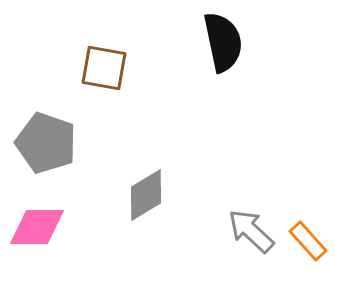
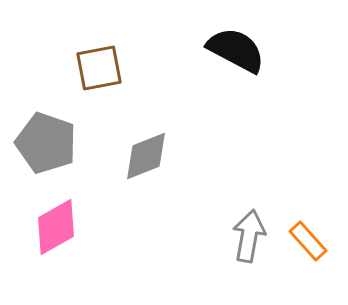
black semicircle: moved 13 px right, 8 px down; rotated 50 degrees counterclockwise
brown square: moved 5 px left; rotated 21 degrees counterclockwise
gray diamond: moved 39 px up; rotated 10 degrees clockwise
pink diamond: moved 19 px right; rotated 30 degrees counterclockwise
gray arrow: moved 2 px left, 5 px down; rotated 57 degrees clockwise
